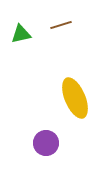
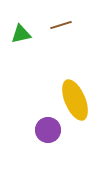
yellow ellipse: moved 2 px down
purple circle: moved 2 px right, 13 px up
